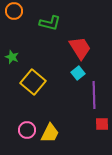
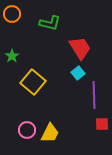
orange circle: moved 2 px left, 3 px down
green star: moved 1 px up; rotated 16 degrees clockwise
